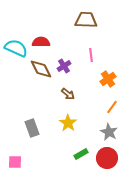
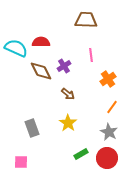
brown diamond: moved 2 px down
pink square: moved 6 px right
